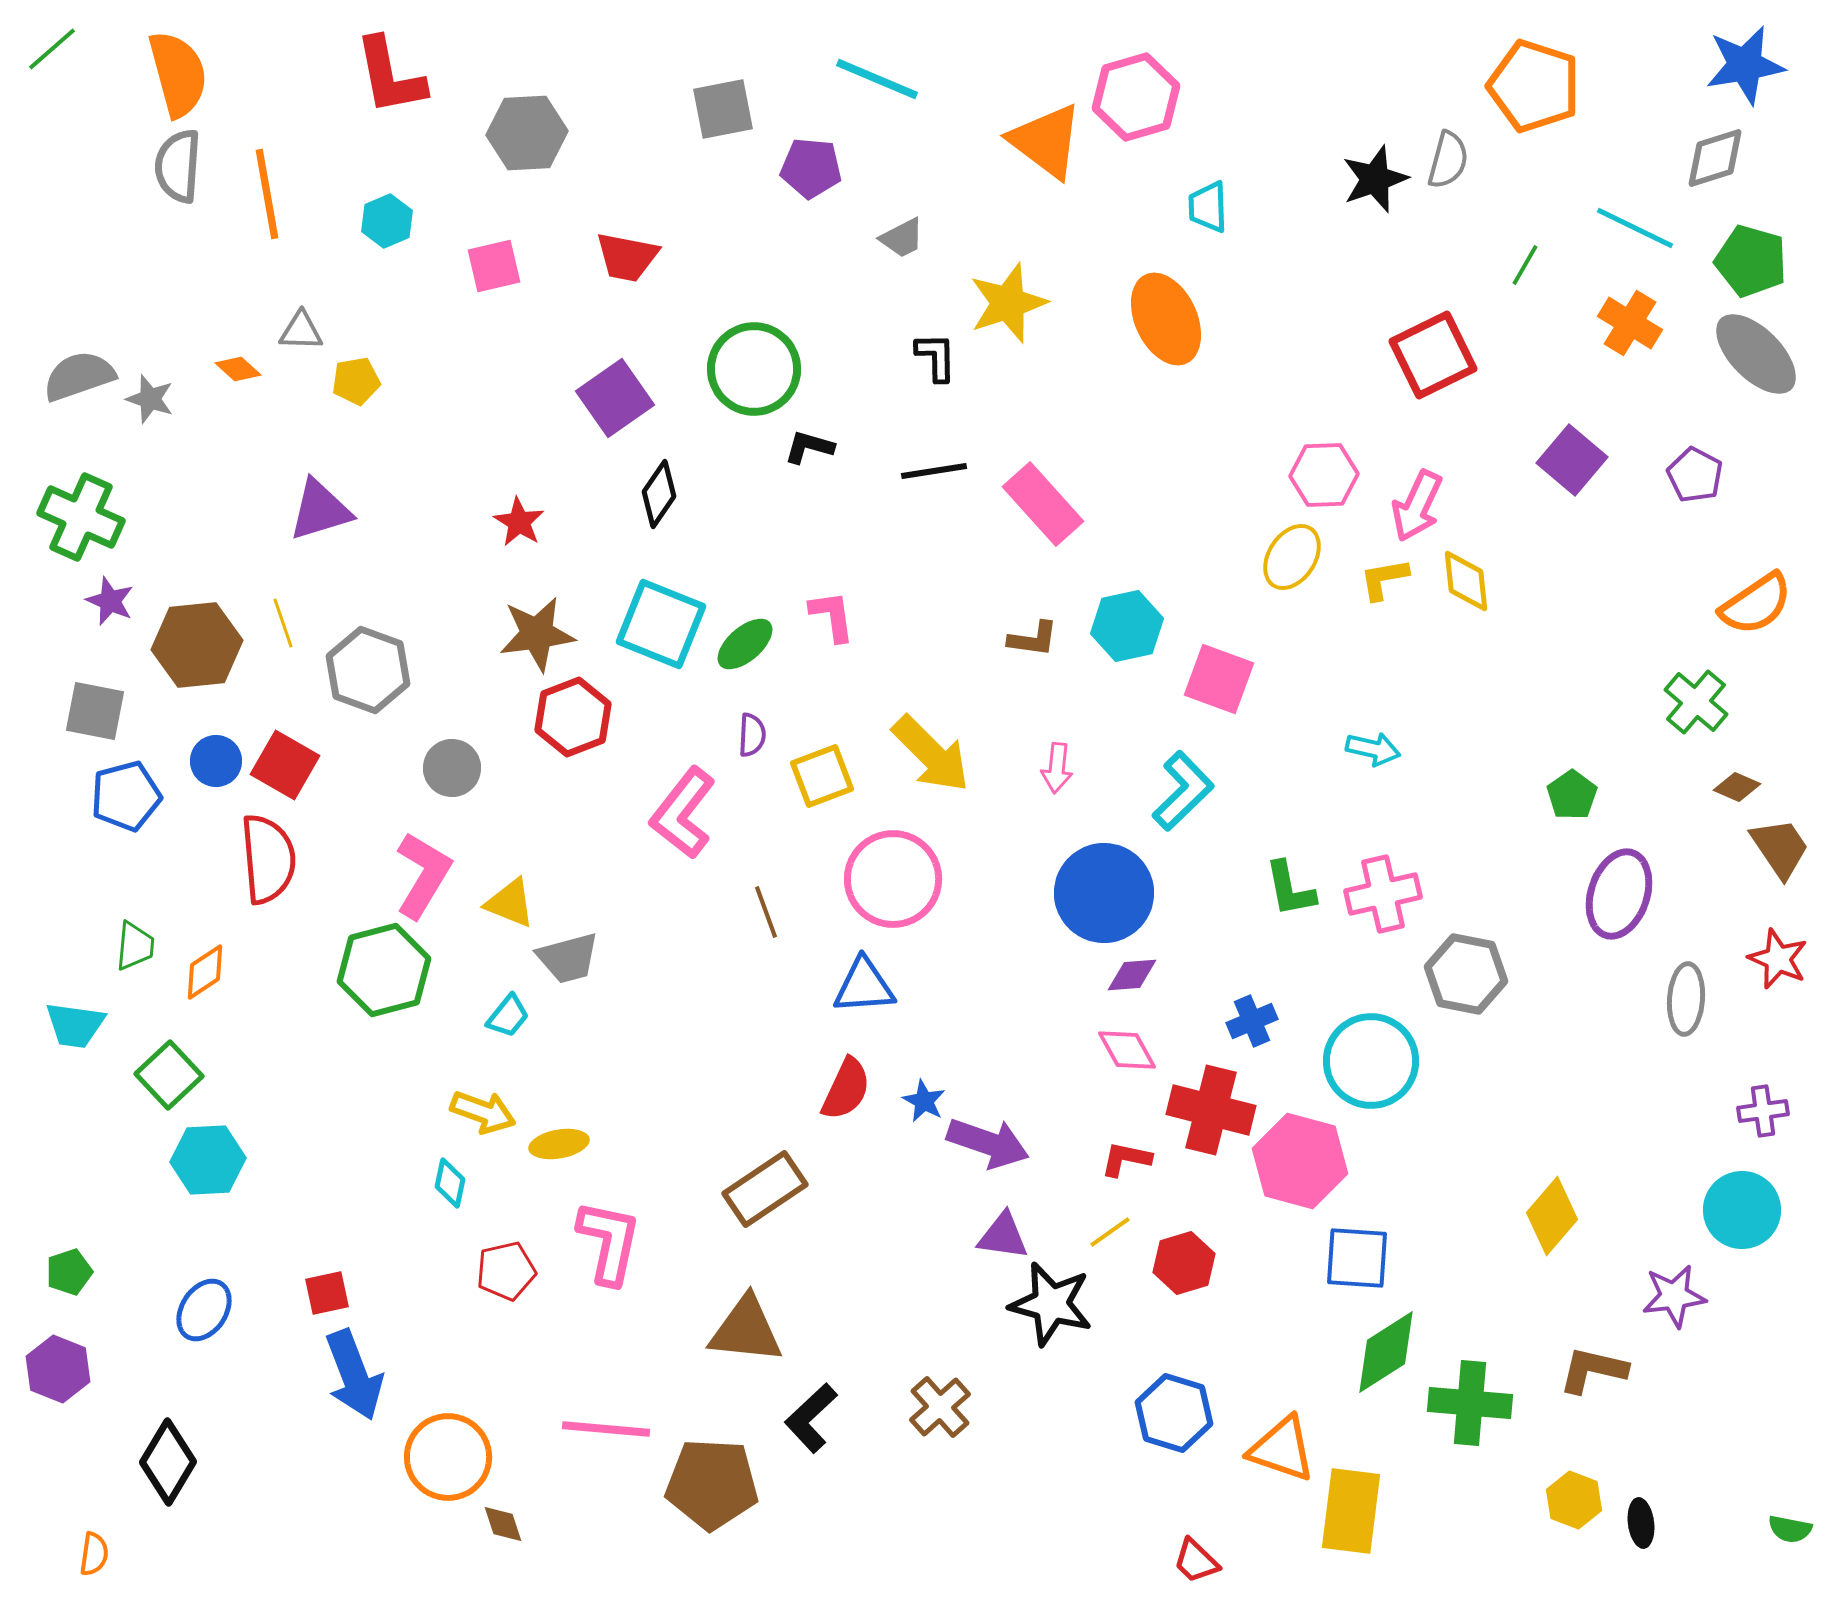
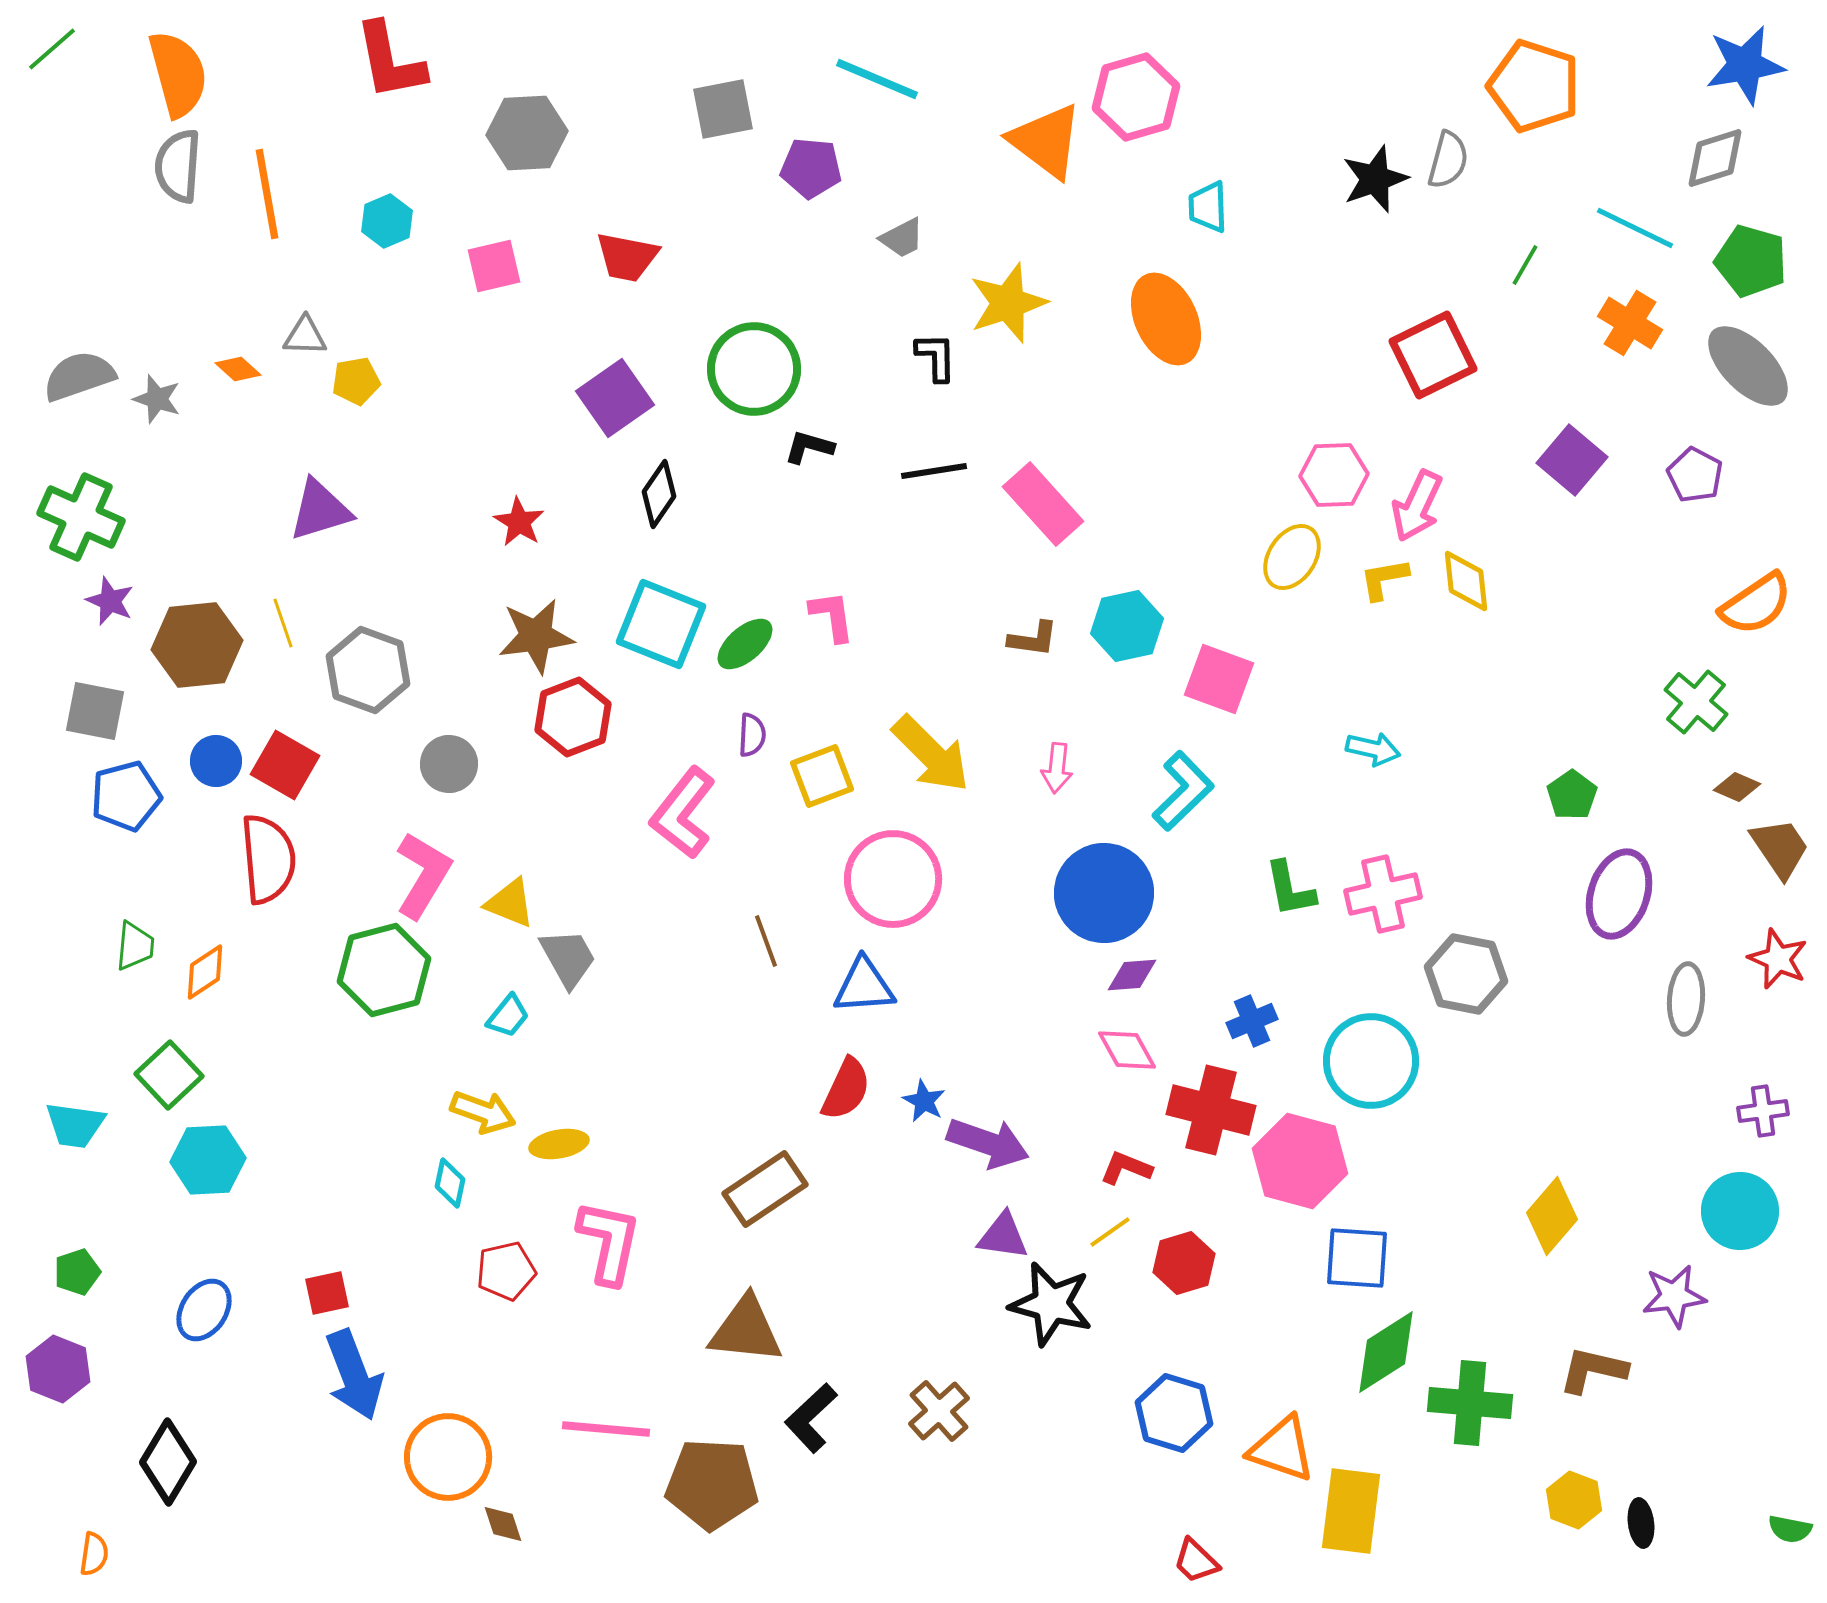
red L-shape at (390, 76): moved 15 px up
gray triangle at (301, 331): moved 4 px right, 5 px down
gray ellipse at (1756, 354): moved 8 px left, 12 px down
gray star at (150, 399): moved 7 px right
pink hexagon at (1324, 475): moved 10 px right
brown star at (537, 634): moved 1 px left, 2 px down
gray circle at (452, 768): moved 3 px left, 4 px up
brown line at (766, 912): moved 29 px down
gray trapezoid at (568, 958): rotated 104 degrees counterclockwise
cyan trapezoid at (75, 1025): moved 100 px down
red L-shape at (1126, 1159): moved 9 px down; rotated 10 degrees clockwise
cyan circle at (1742, 1210): moved 2 px left, 1 px down
green pentagon at (69, 1272): moved 8 px right
brown cross at (940, 1407): moved 1 px left, 4 px down
